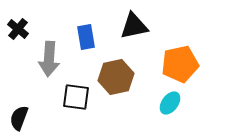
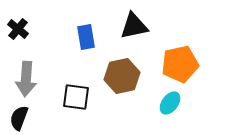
gray arrow: moved 23 px left, 20 px down
brown hexagon: moved 6 px right, 1 px up
